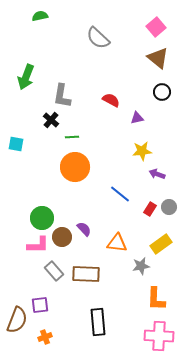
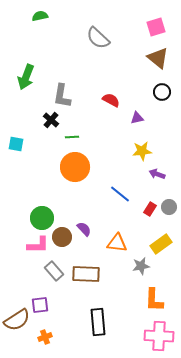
pink square: rotated 24 degrees clockwise
orange L-shape: moved 2 px left, 1 px down
brown semicircle: rotated 36 degrees clockwise
